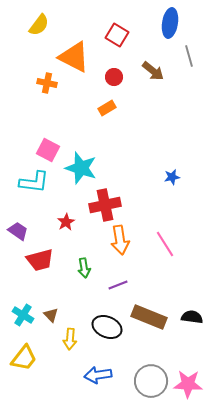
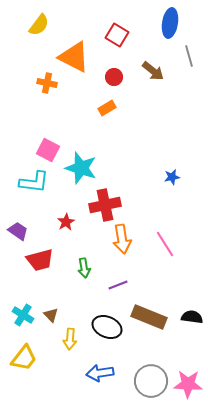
orange arrow: moved 2 px right, 1 px up
blue arrow: moved 2 px right, 2 px up
